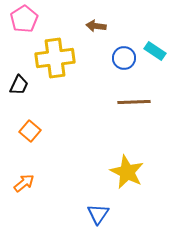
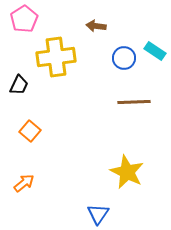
yellow cross: moved 1 px right, 1 px up
